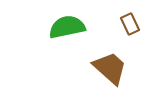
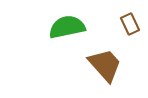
brown trapezoid: moved 5 px left, 3 px up; rotated 6 degrees clockwise
